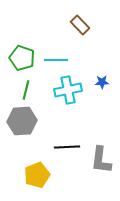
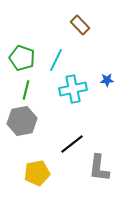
cyan line: rotated 65 degrees counterclockwise
blue star: moved 5 px right, 2 px up
cyan cross: moved 5 px right, 1 px up
gray hexagon: rotated 8 degrees counterclockwise
black line: moved 5 px right, 3 px up; rotated 35 degrees counterclockwise
gray L-shape: moved 2 px left, 8 px down
yellow pentagon: moved 2 px up; rotated 10 degrees clockwise
